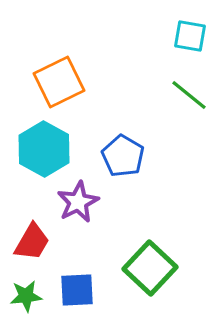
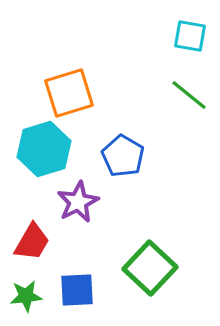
orange square: moved 10 px right, 11 px down; rotated 9 degrees clockwise
cyan hexagon: rotated 14 degrees clockwise
